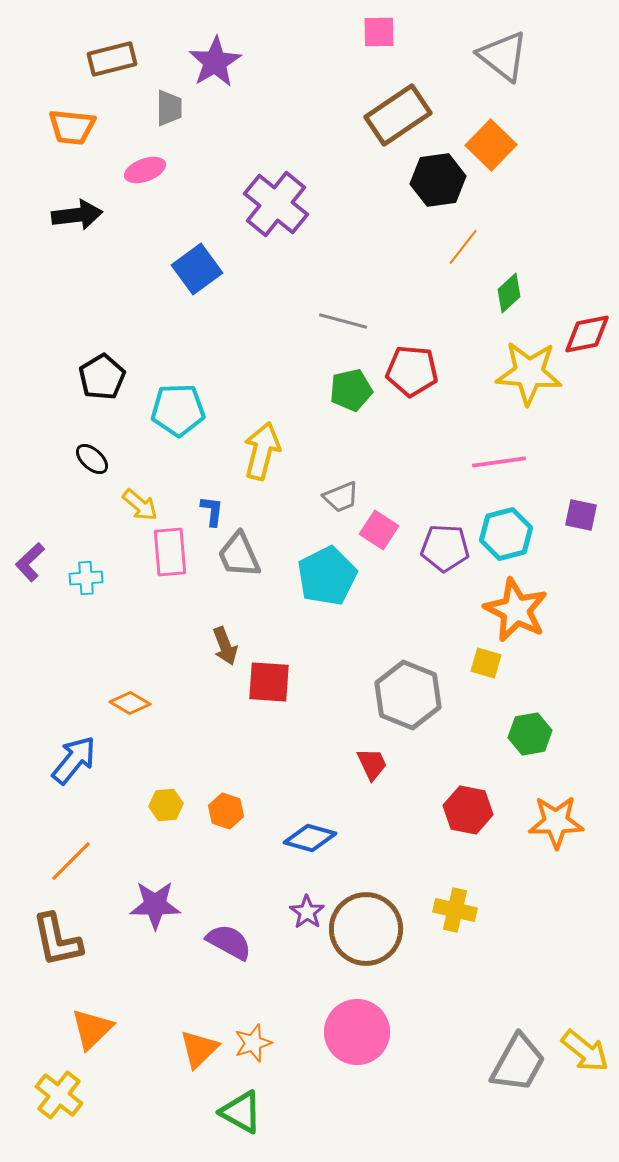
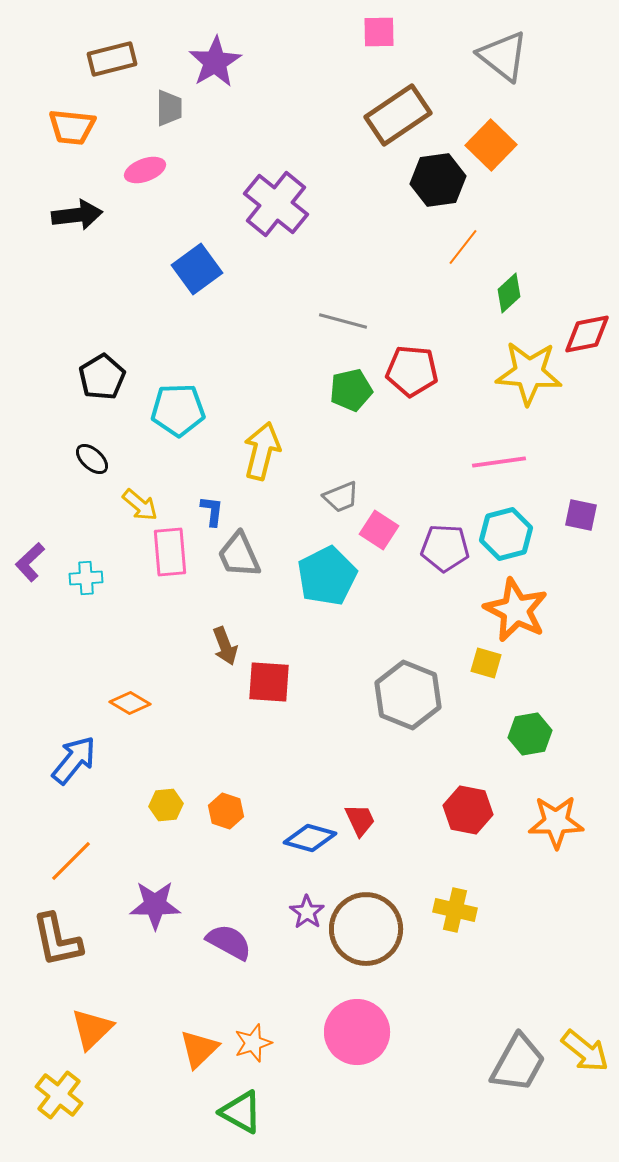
red trapezoid at (372, 764): moved 12 px left, 56 px down
